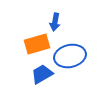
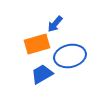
blue arrow: moved 2 px down; rotated 30 degrees clockwise
